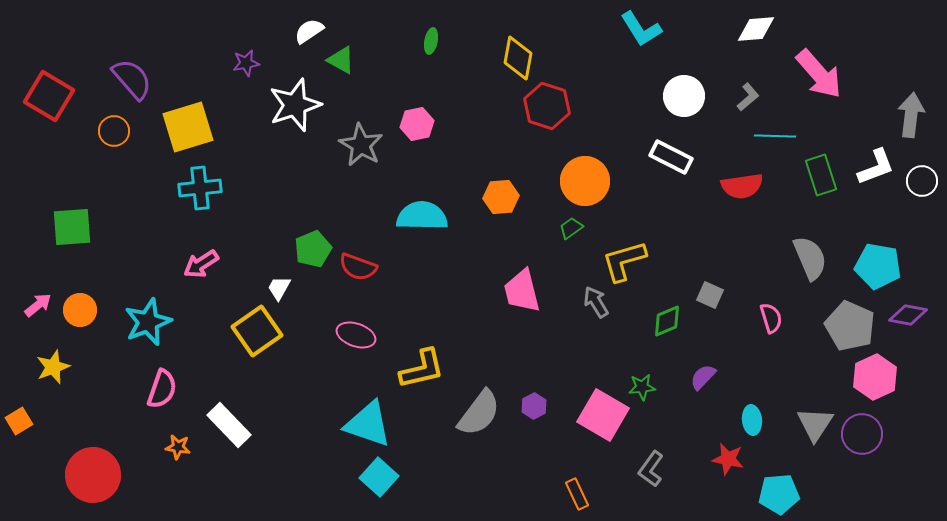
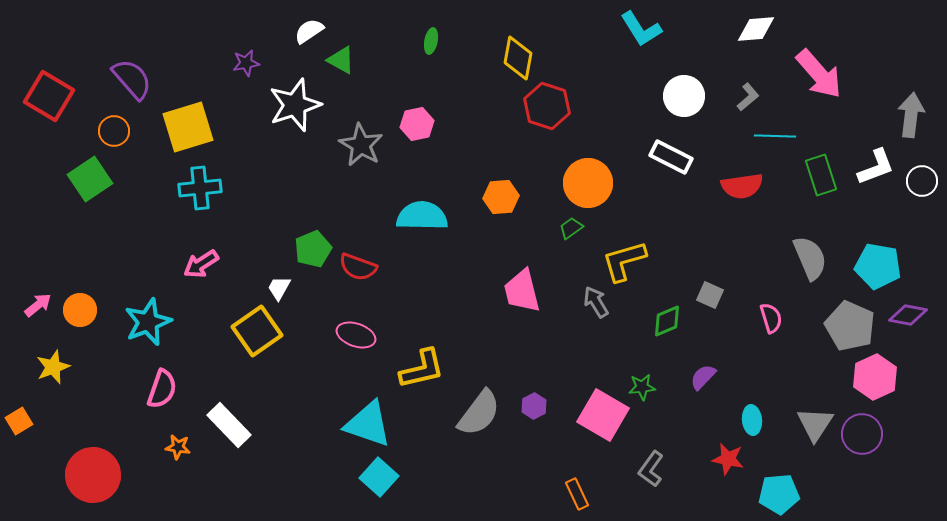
orange circle at (585, 181): moved 3 px right, 2 px down
green square at (72, 227): moved 18 px right, 48 px up; rotated 30 degrees counterclockwise
